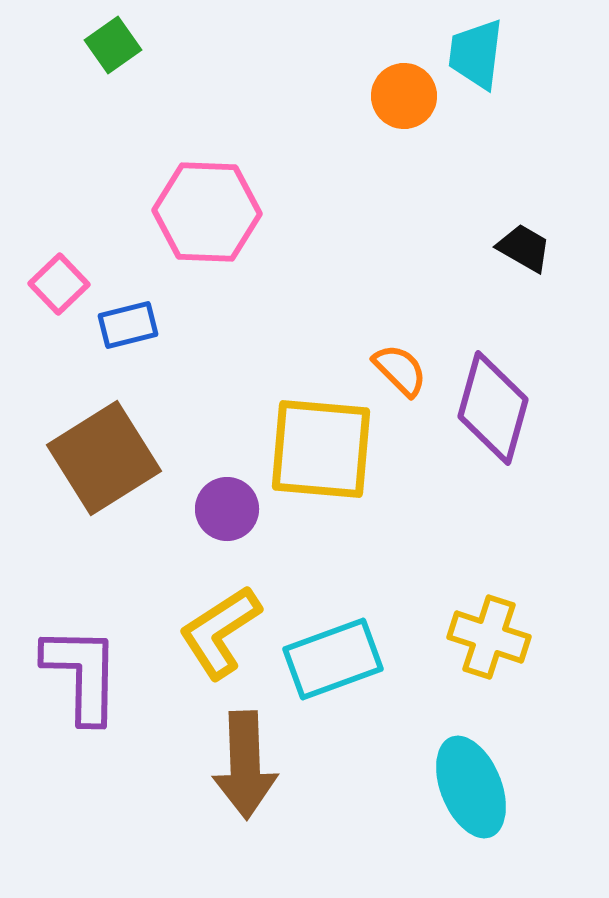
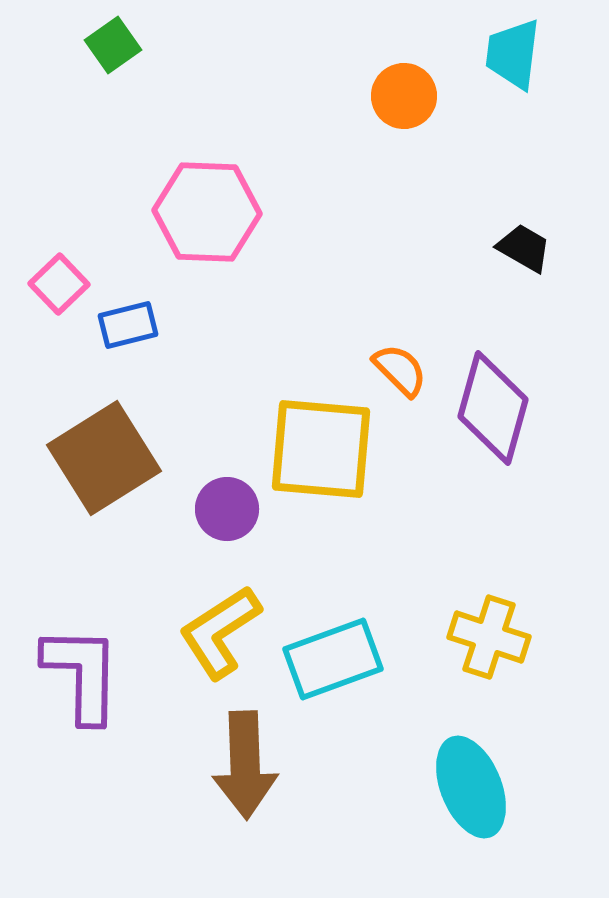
cyan trapezoid: moved 37 px right
